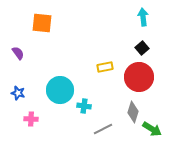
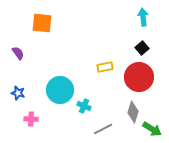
cyan cross: rotated 16 degrees clockwise
